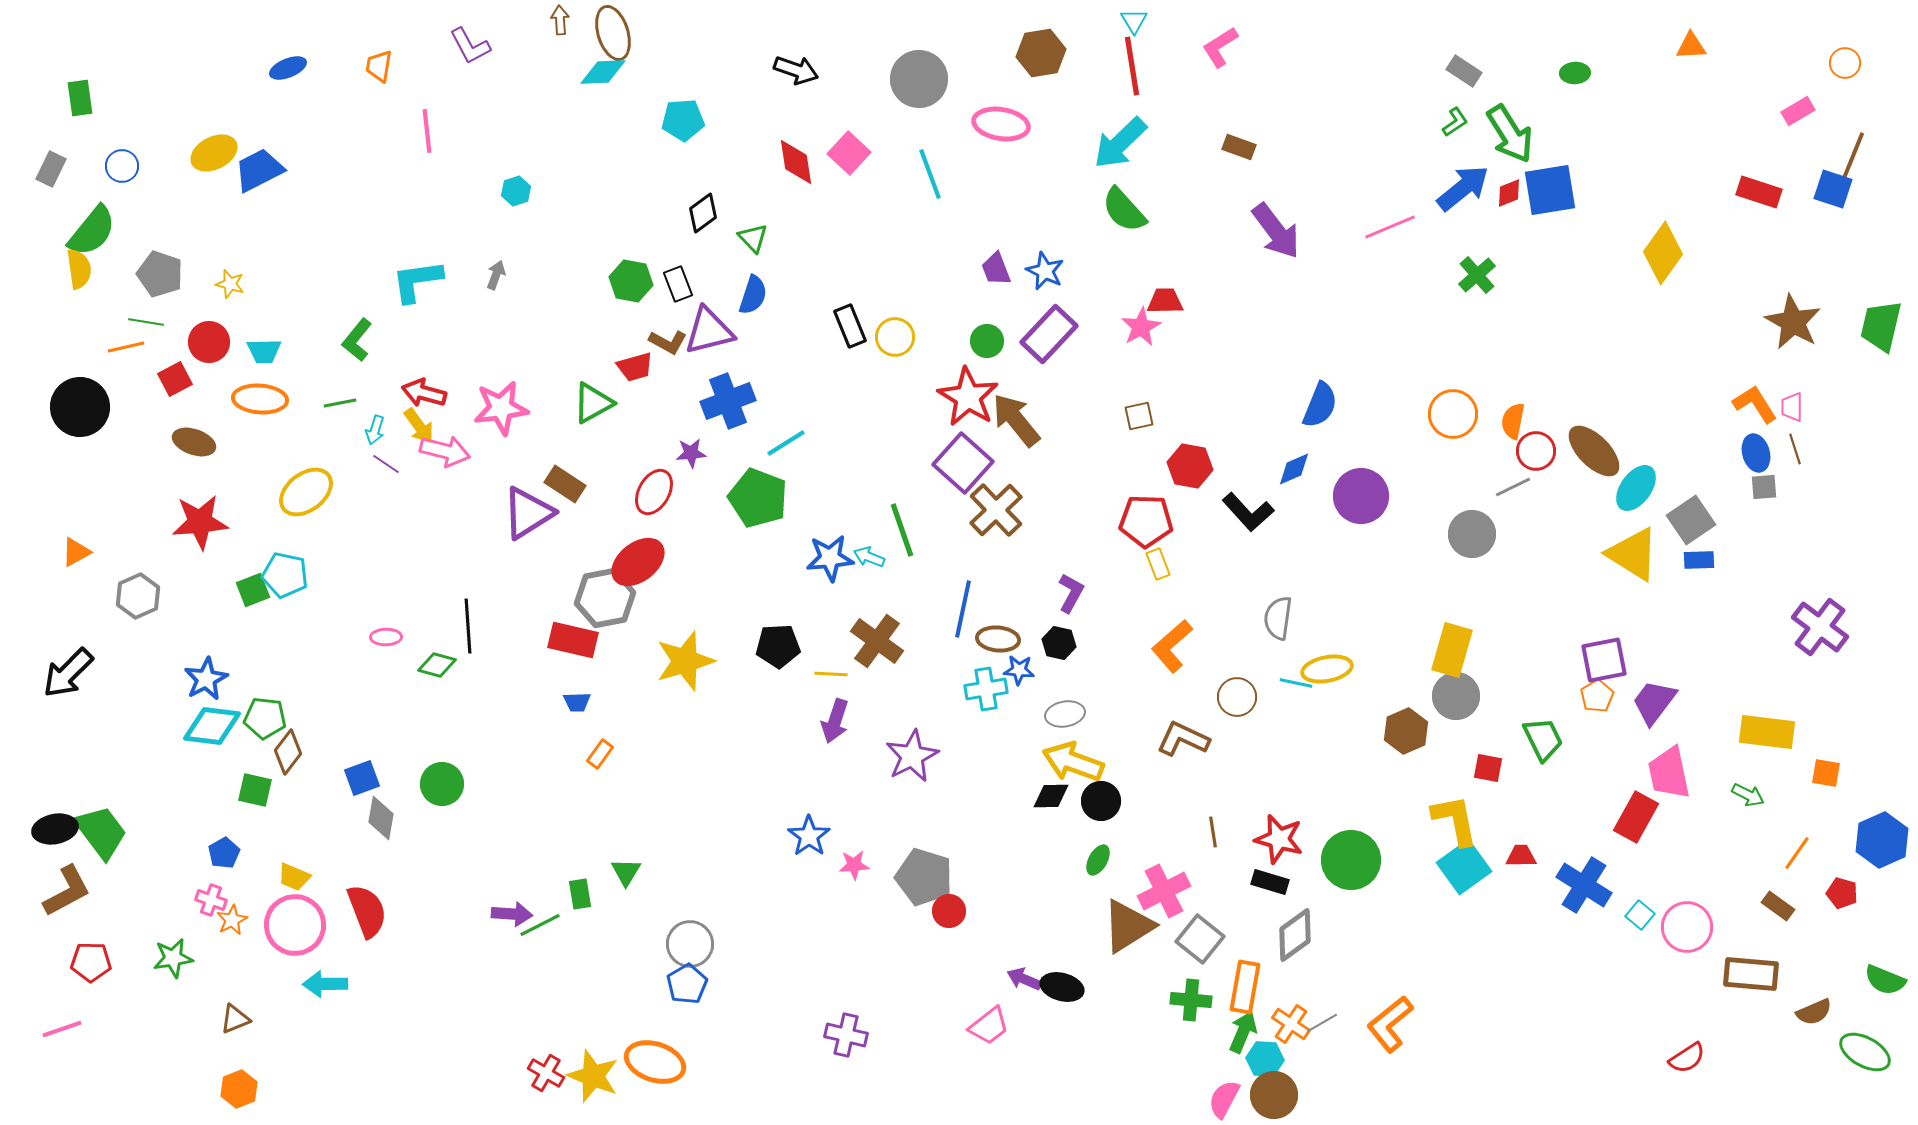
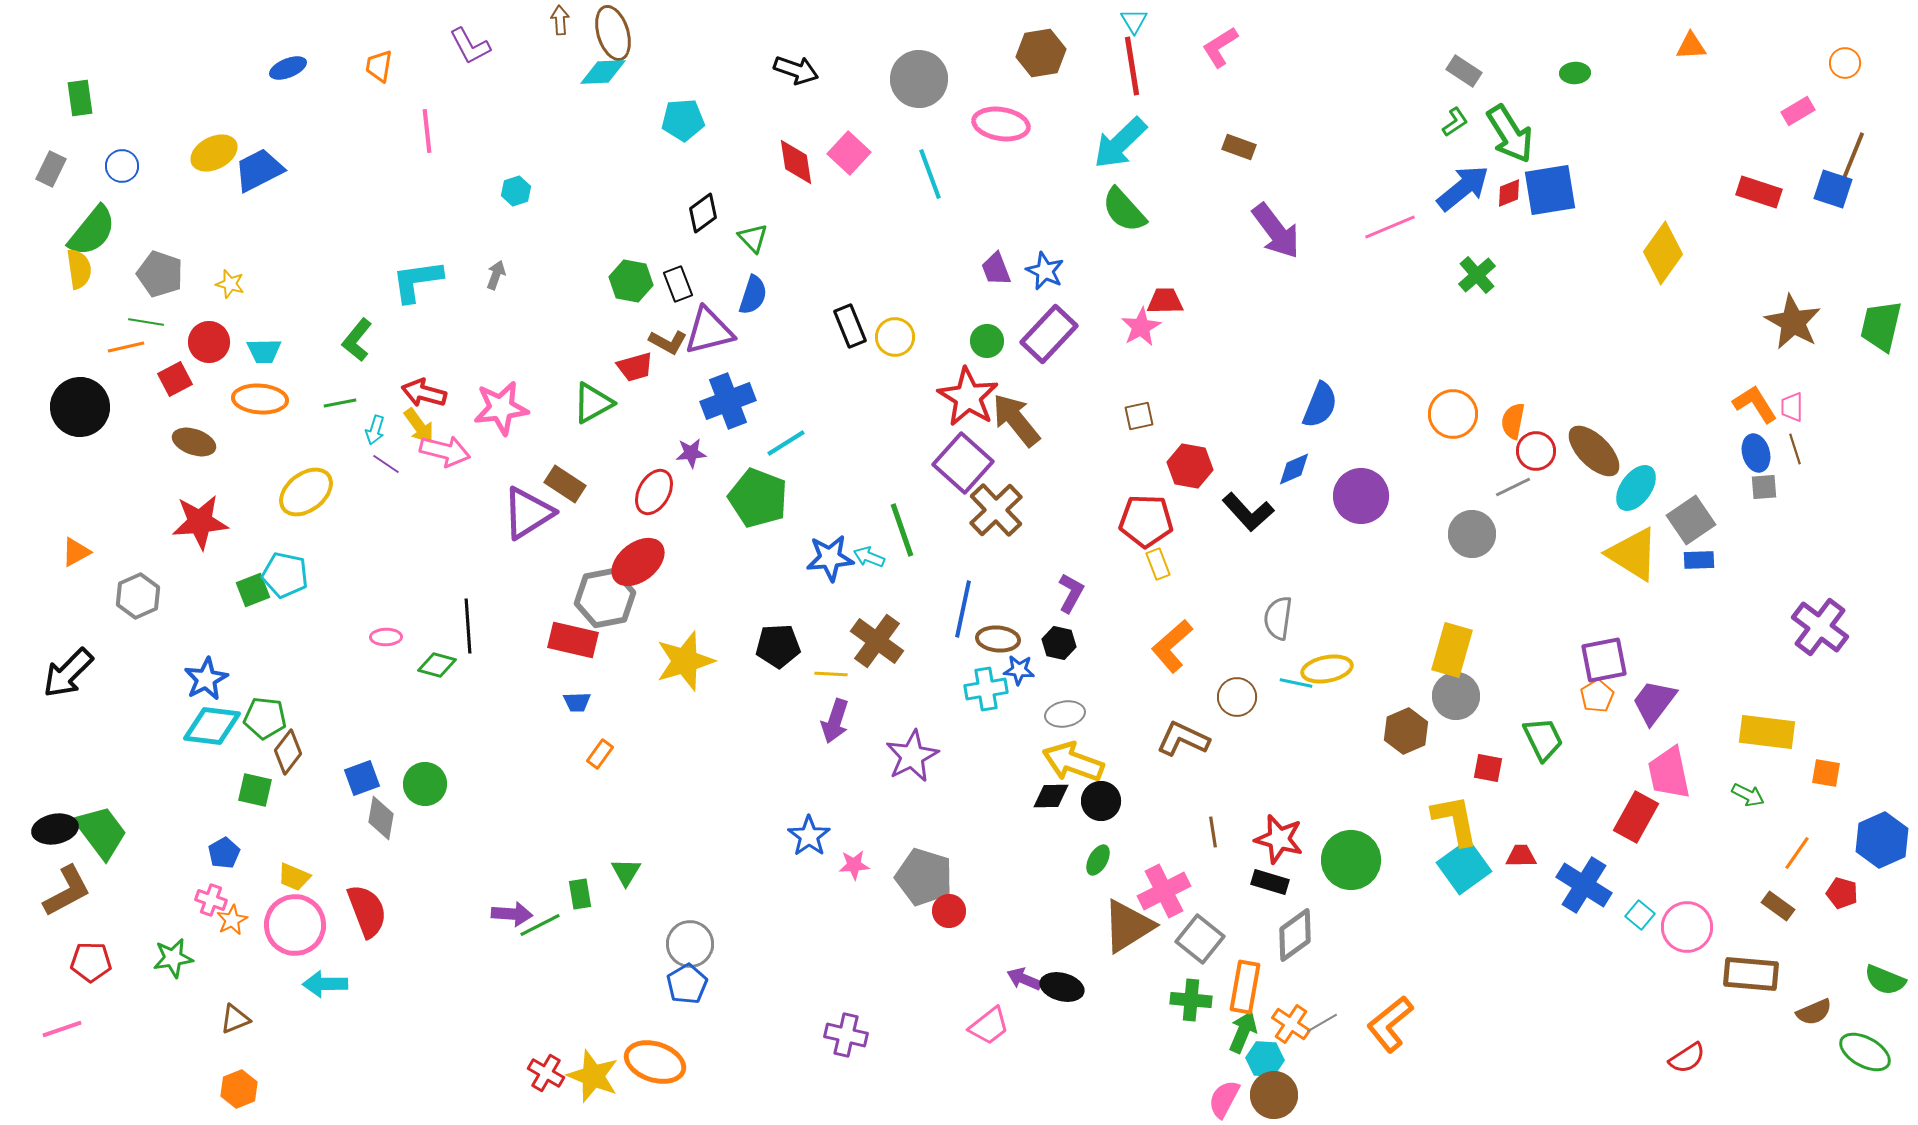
green circle at (442, 784): moved 17 px left
